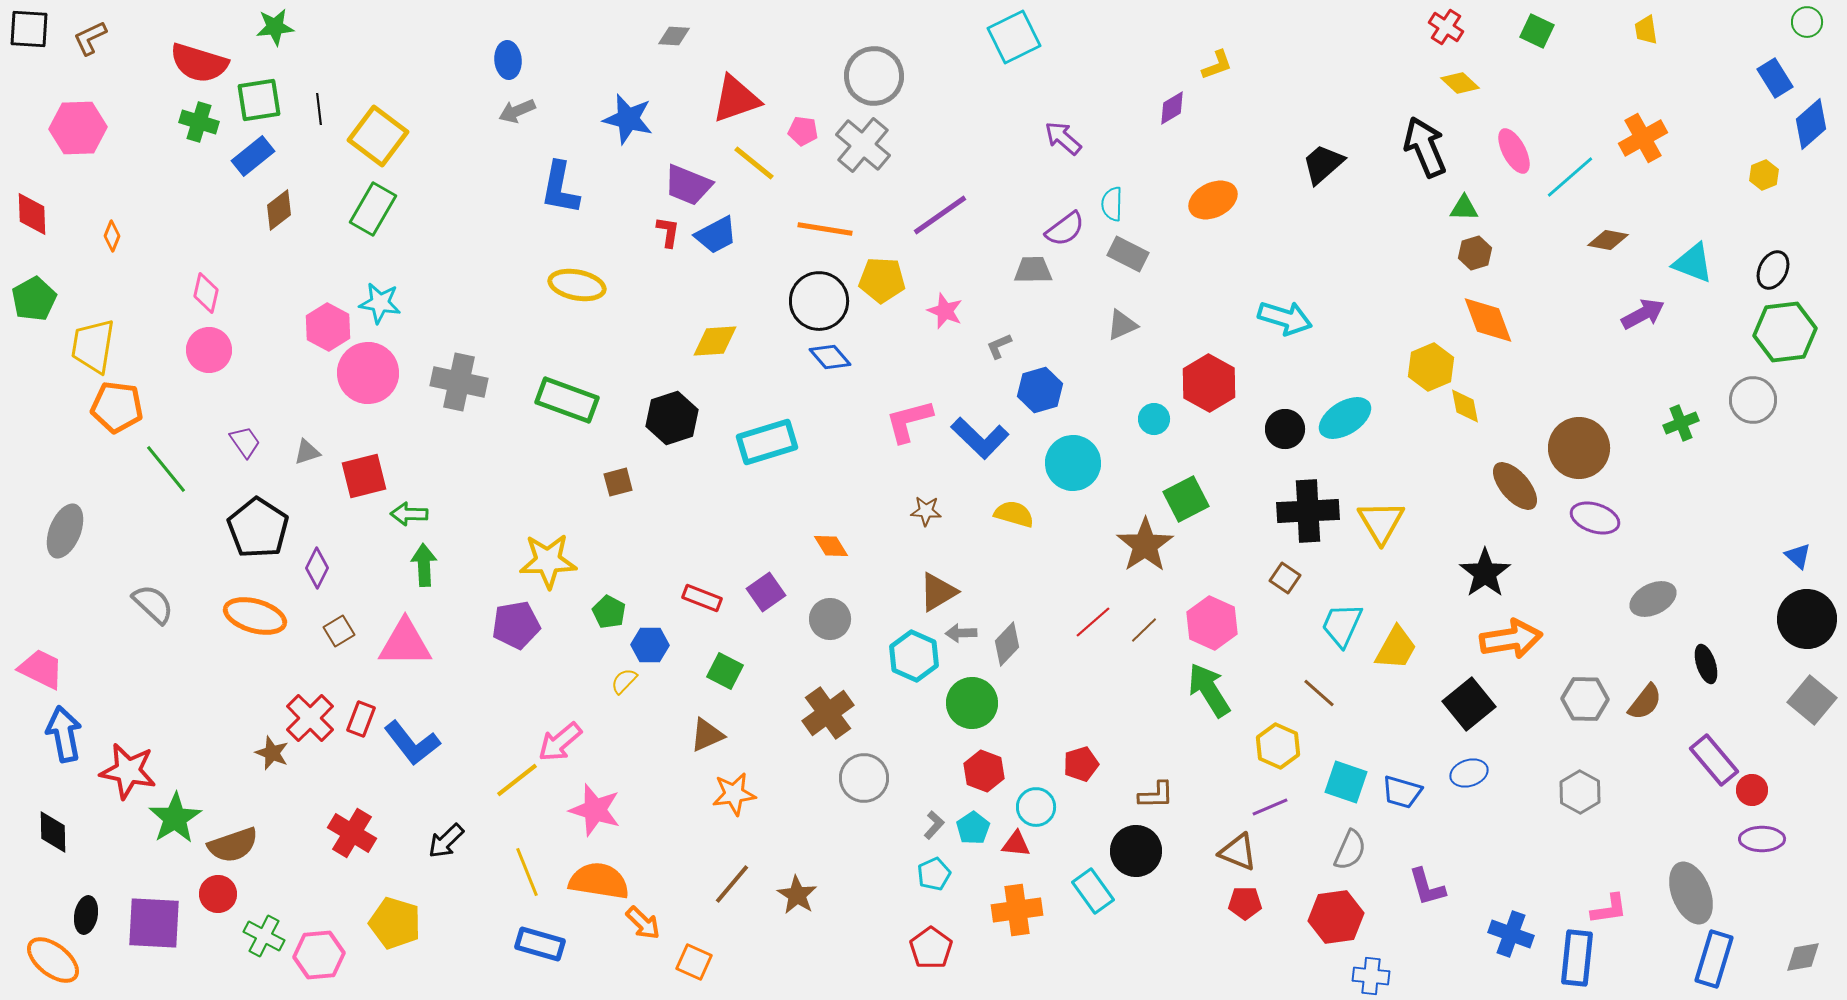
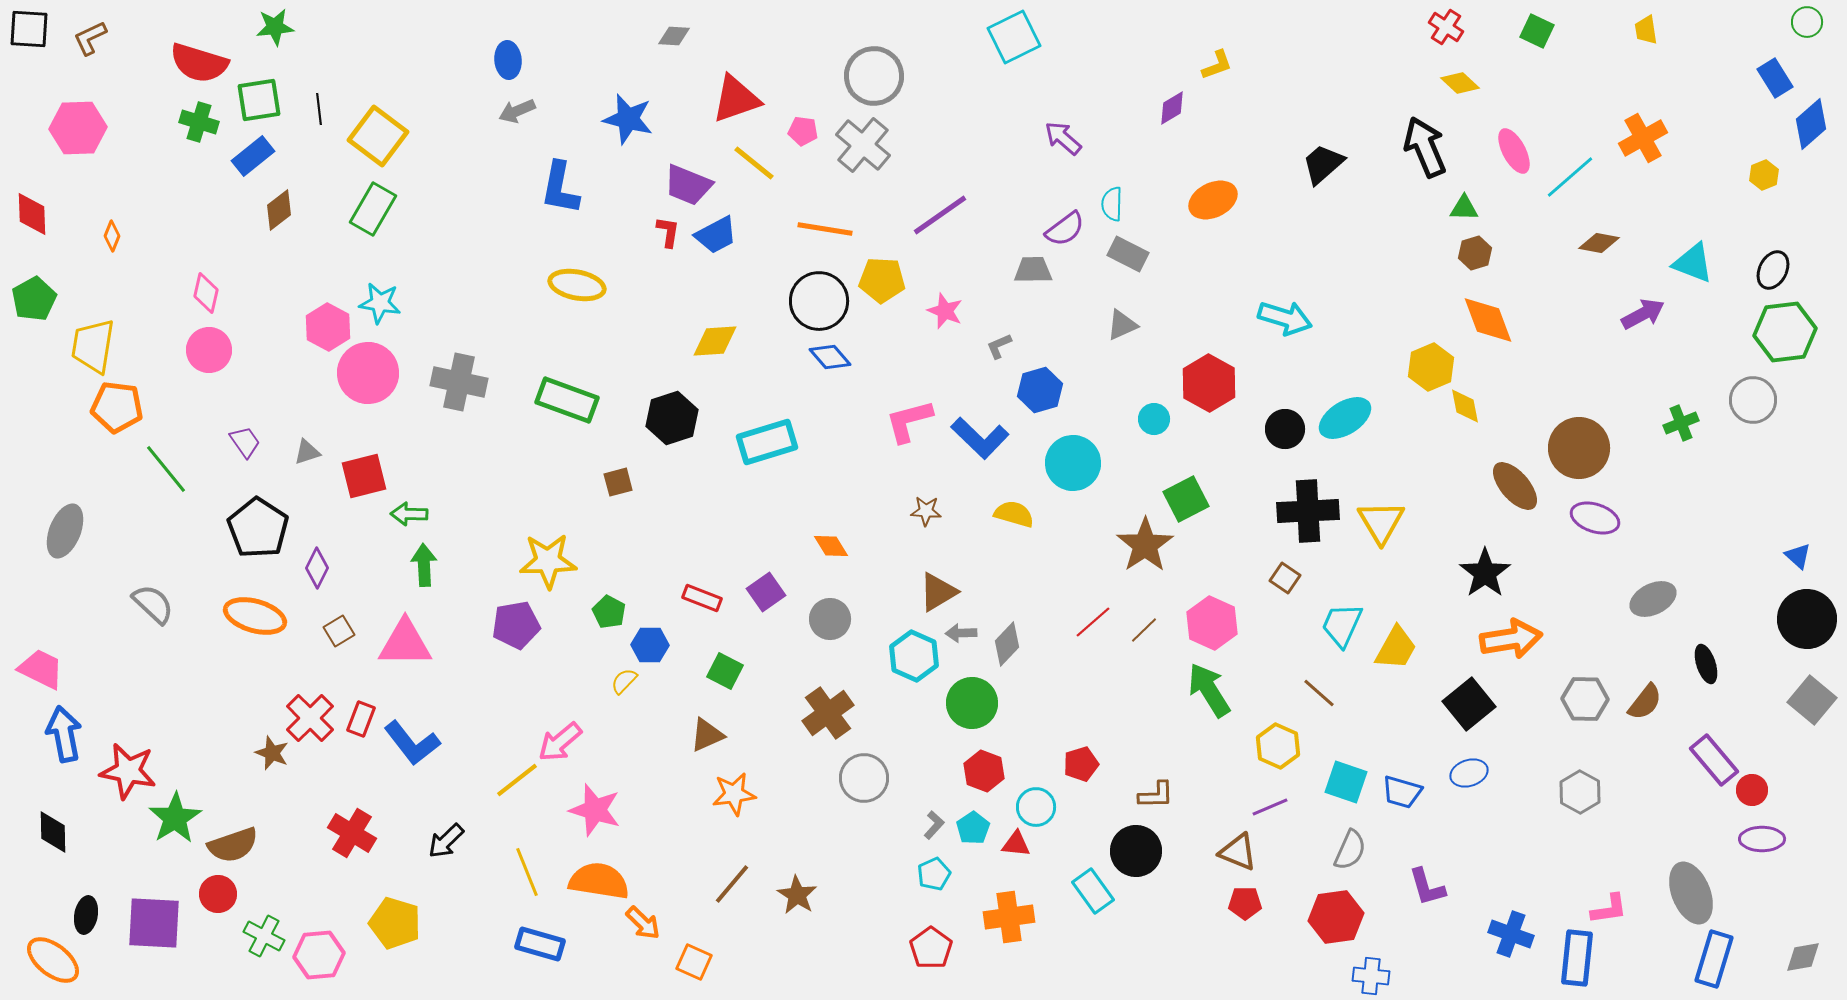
brown diamond at (1608, 240): moved 9 px left, 3 px down
orange cross at (1017, 910): moved 8 px left, 7 px down
